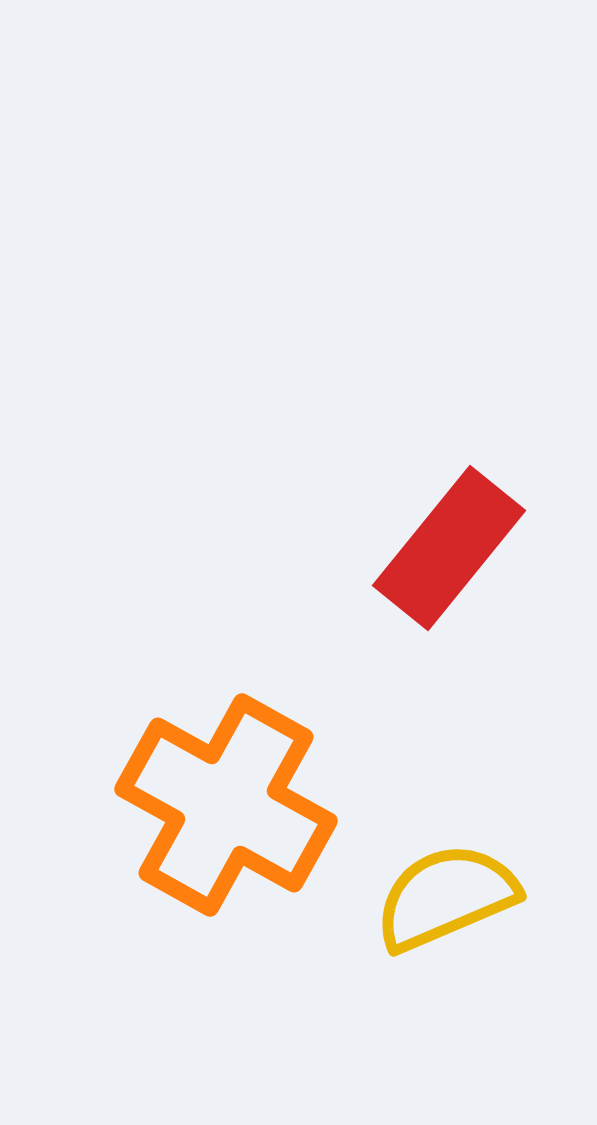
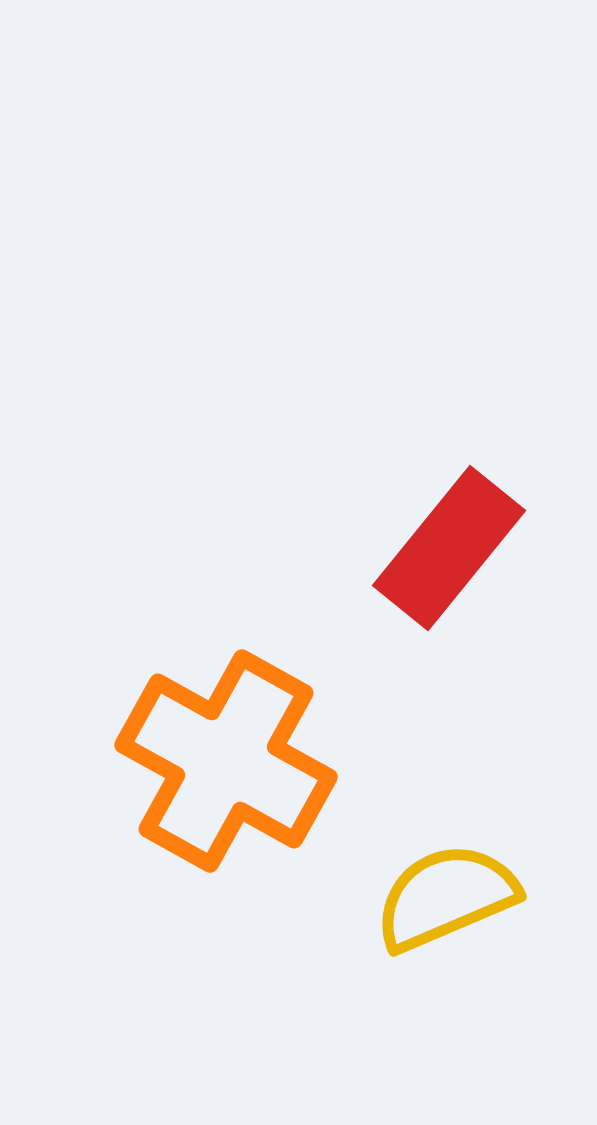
orange cross: moved 44 px up
